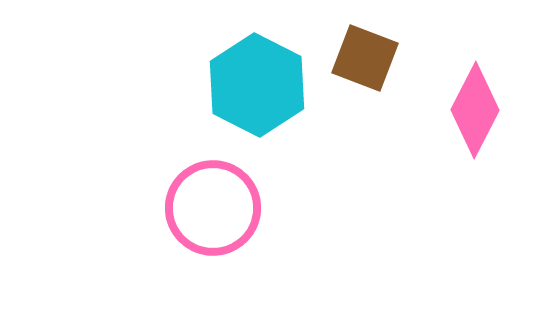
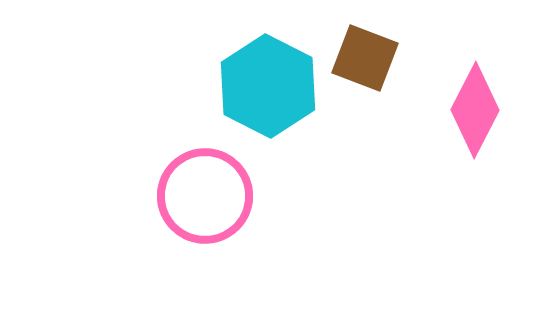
cyan hexagon: moved 11 px right, 1 px down
pink circle: moved 8 px left, 12 px up
